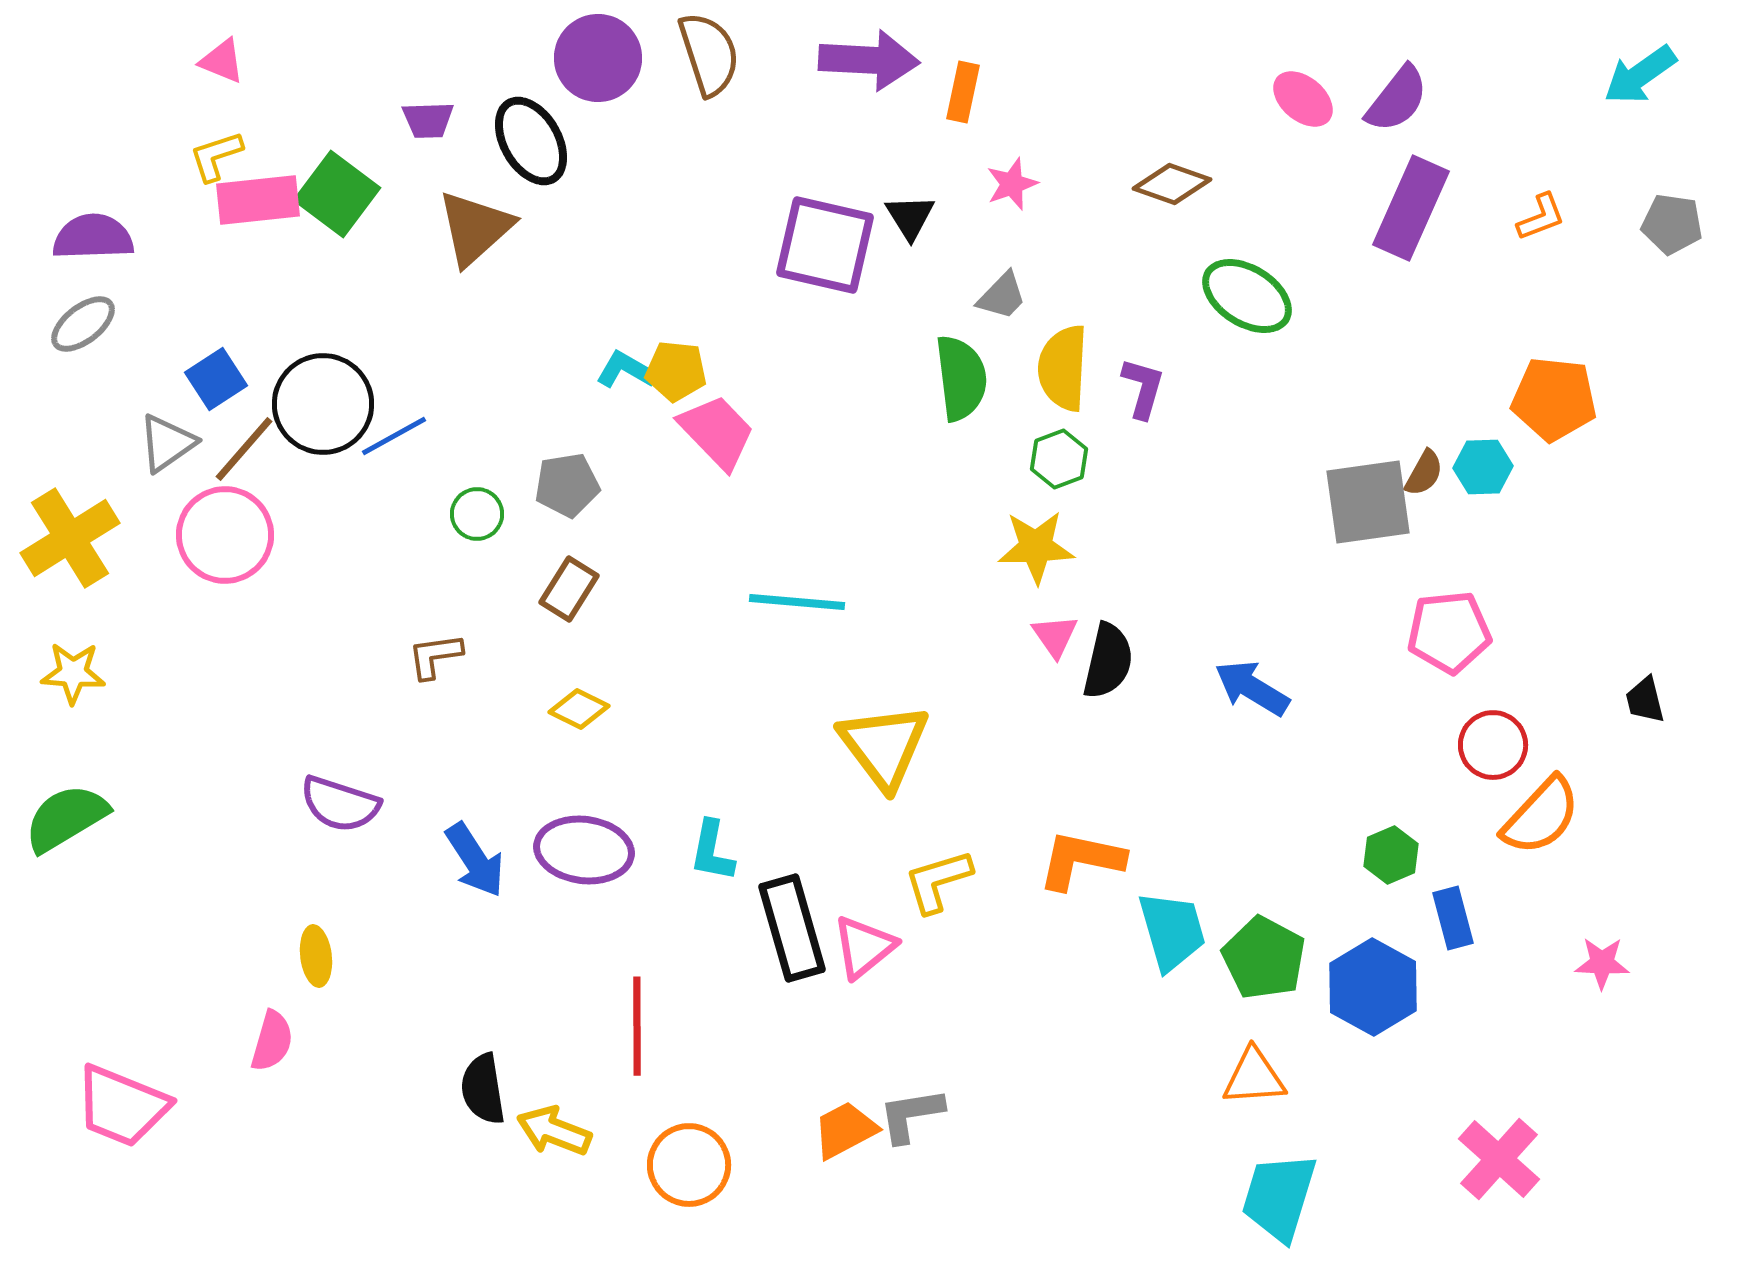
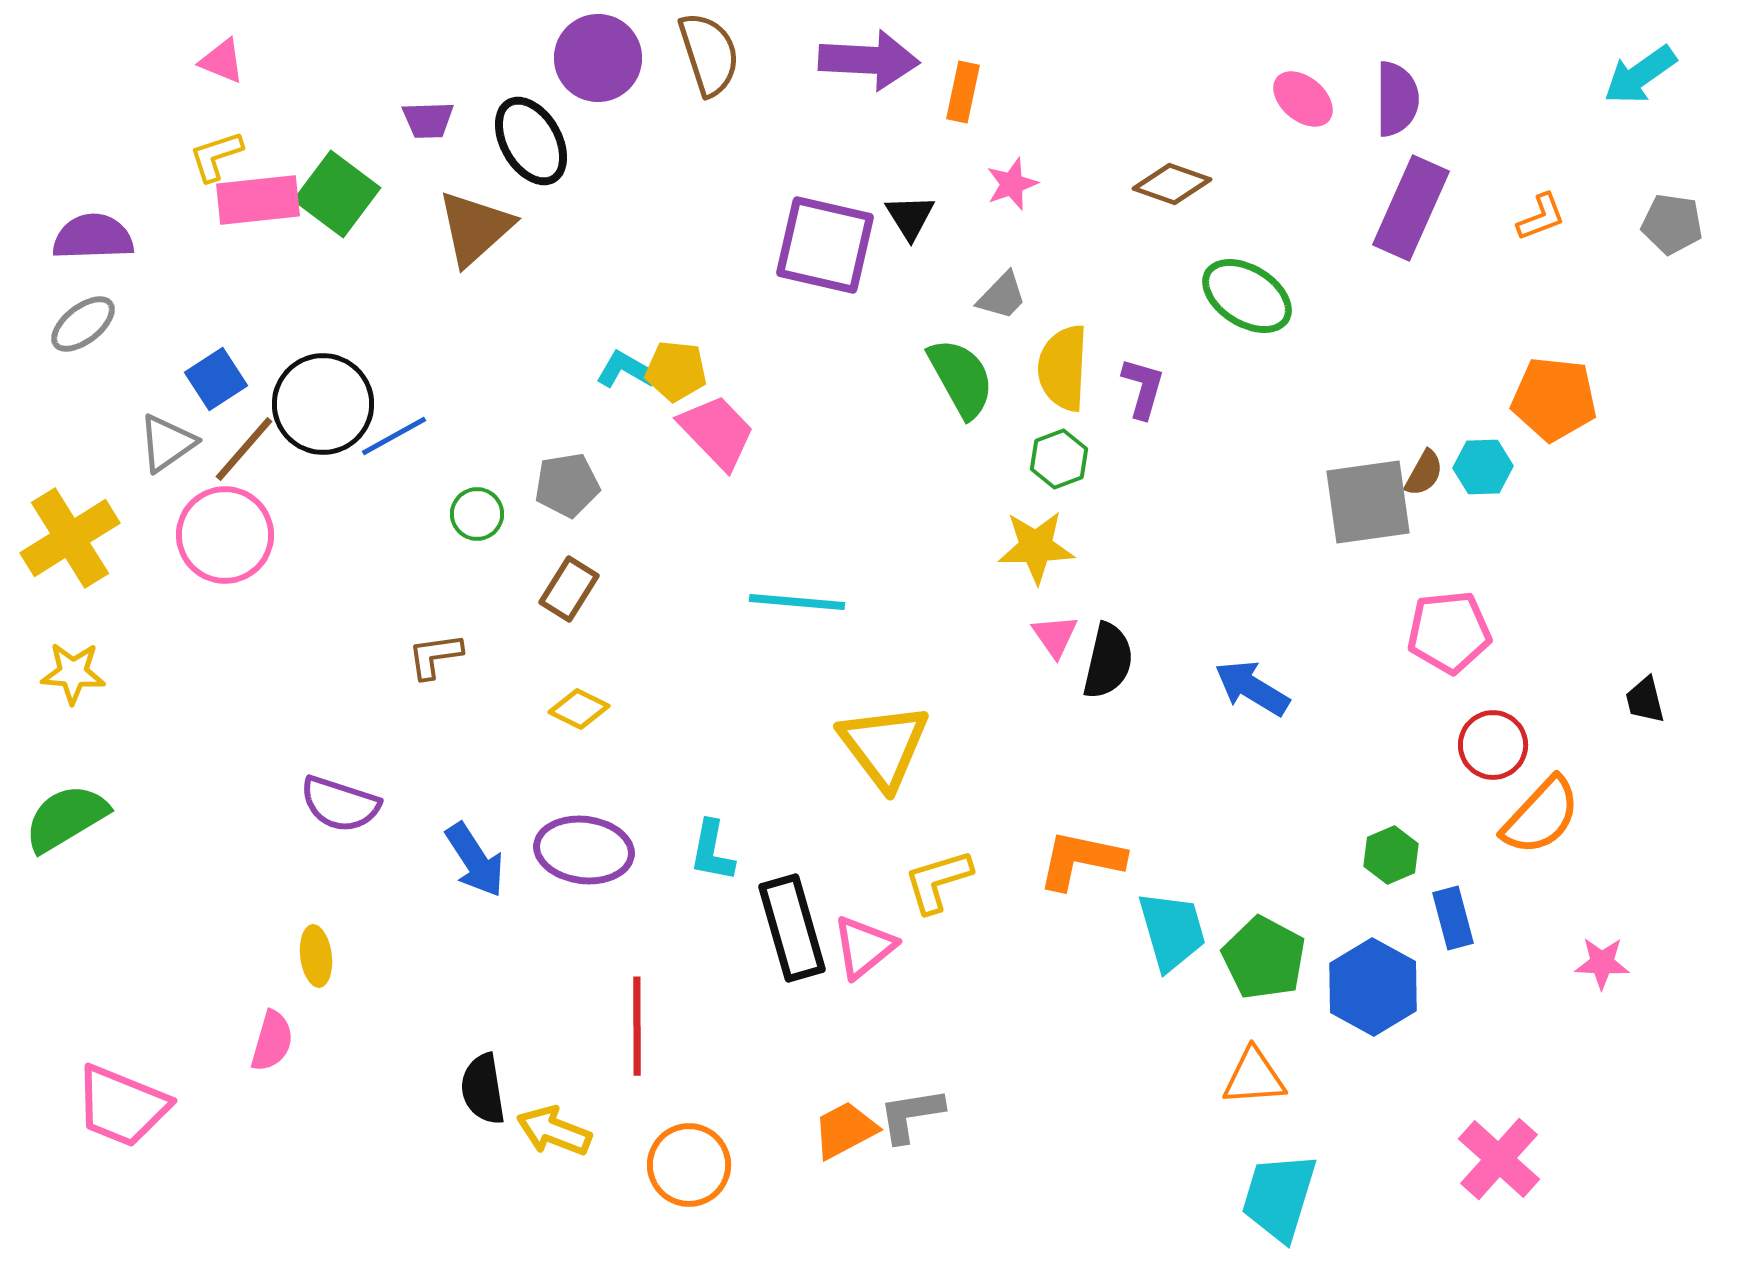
purple semicircle at (1397, 99): rotated 38 degrees counterclockwise
green semicircle at (961, 378): rotated 22 degrees counterclockwise
